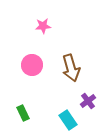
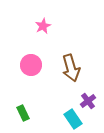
pink star: rotated 21 degrees counterclockwise
pink circle: moved 1 px left
cyan rectangle: moved 5 px right, 1 px up
